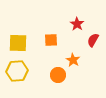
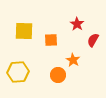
yellow square: moved 6 px right, 12 px up
yellow hexagon: moved 1 px right, 1 px down
